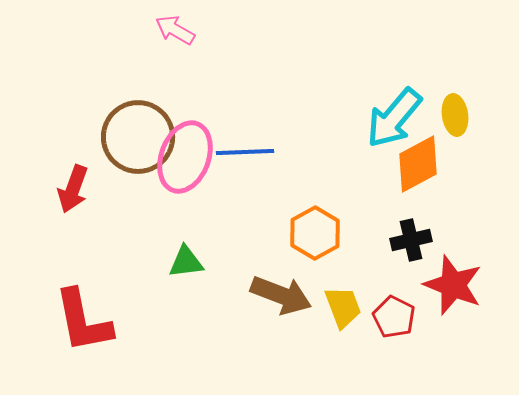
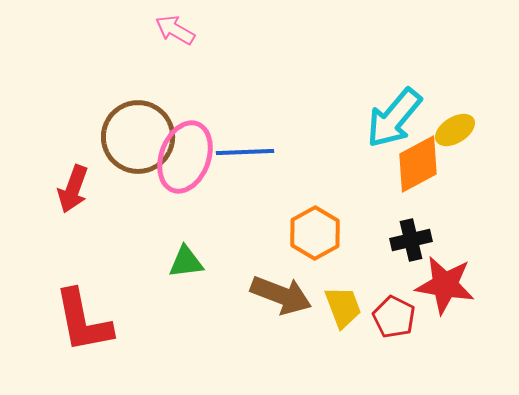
yellow ellipse: moved 15 px down; rotated 66 degrees clockwise
red star: moved 8 px left; rotated 12 degrees counterclockwise
